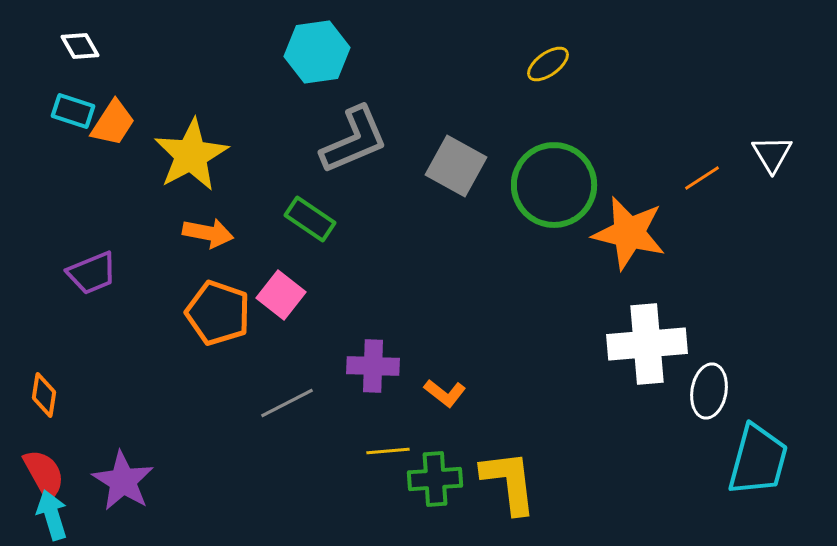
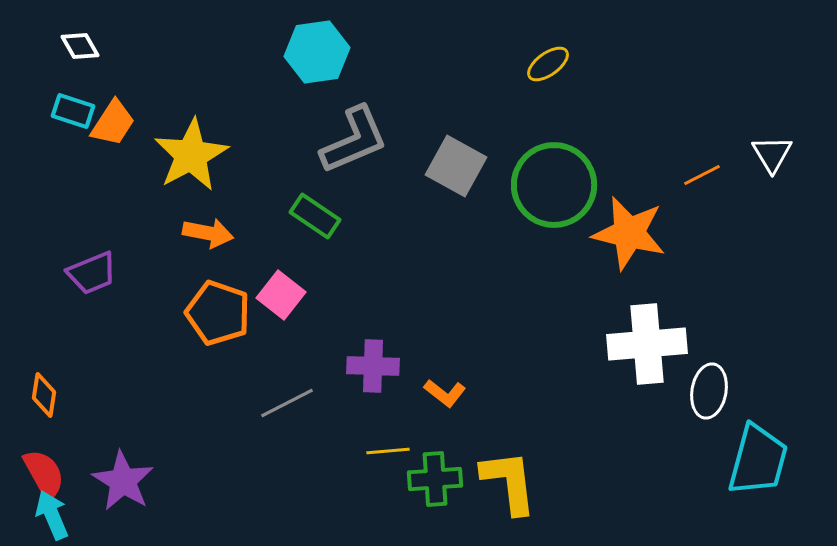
orange line: moved 3 px up; rotated 6 degrees clockwise
green rectangle: moved 5 px right, 3 px up
cyan arrow: rotated 6 degrees counterclockwise
